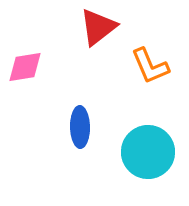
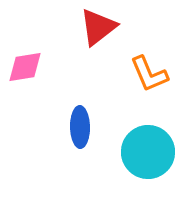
orange L-shape: moved 1 px left, 8 px down
